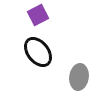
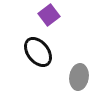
purple square: moved 11 px right; rotated 10 degrees counterclockwise
